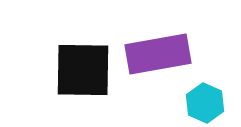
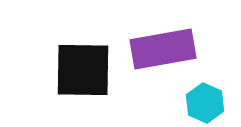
purple rectangle: moved 5 px right, 5 px up
